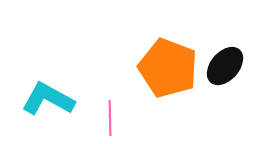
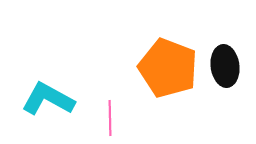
black ellipse: rotated 48 degrees counterclockwise
